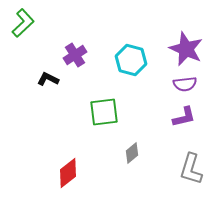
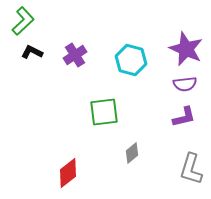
green L-shape: moved 2 px up
black L-shape: moved 16 px left, 27 px up
